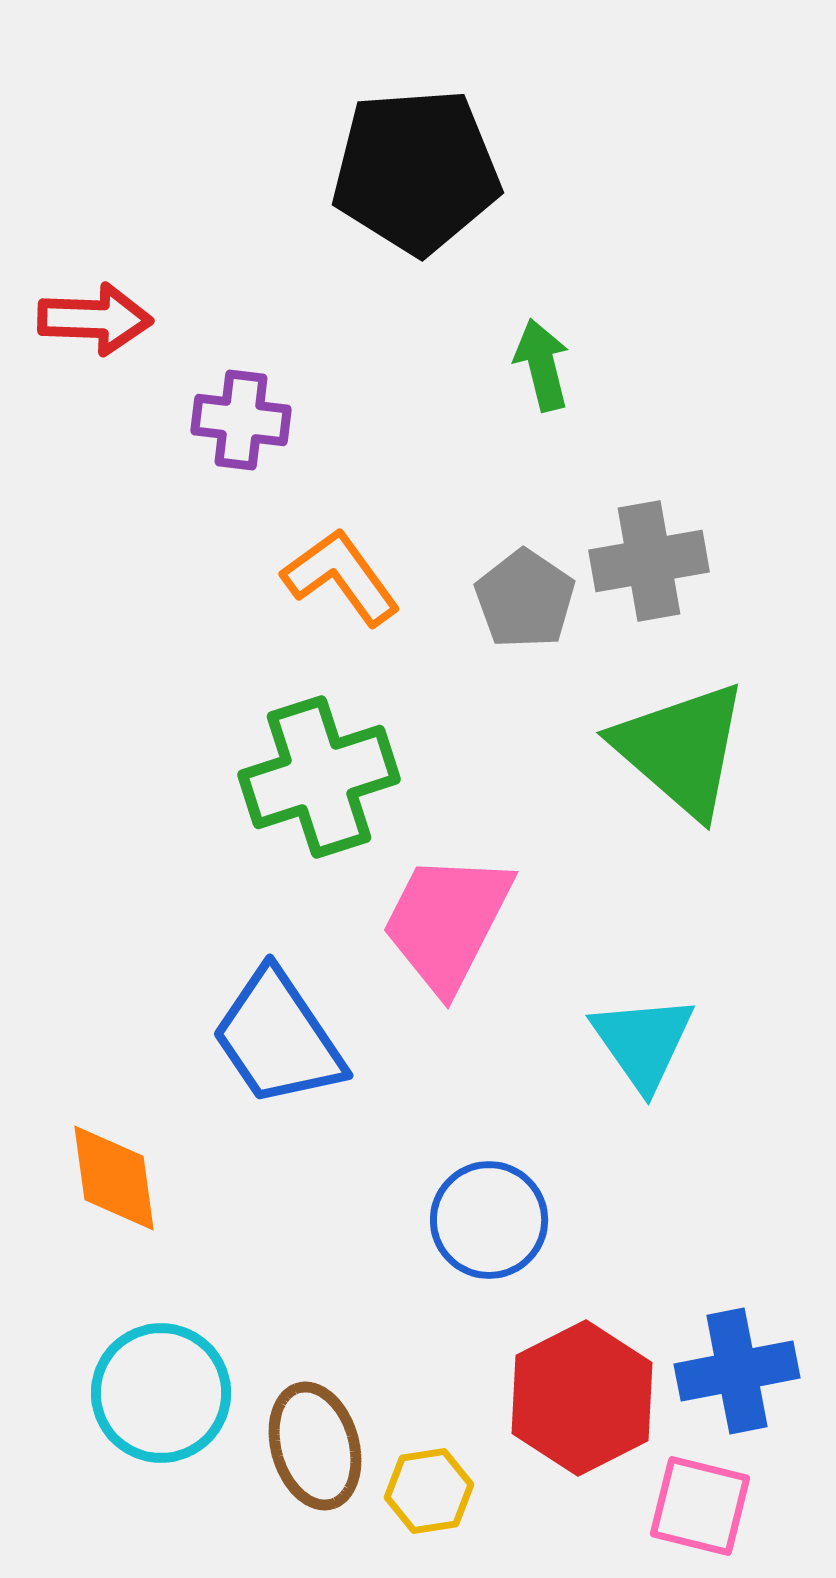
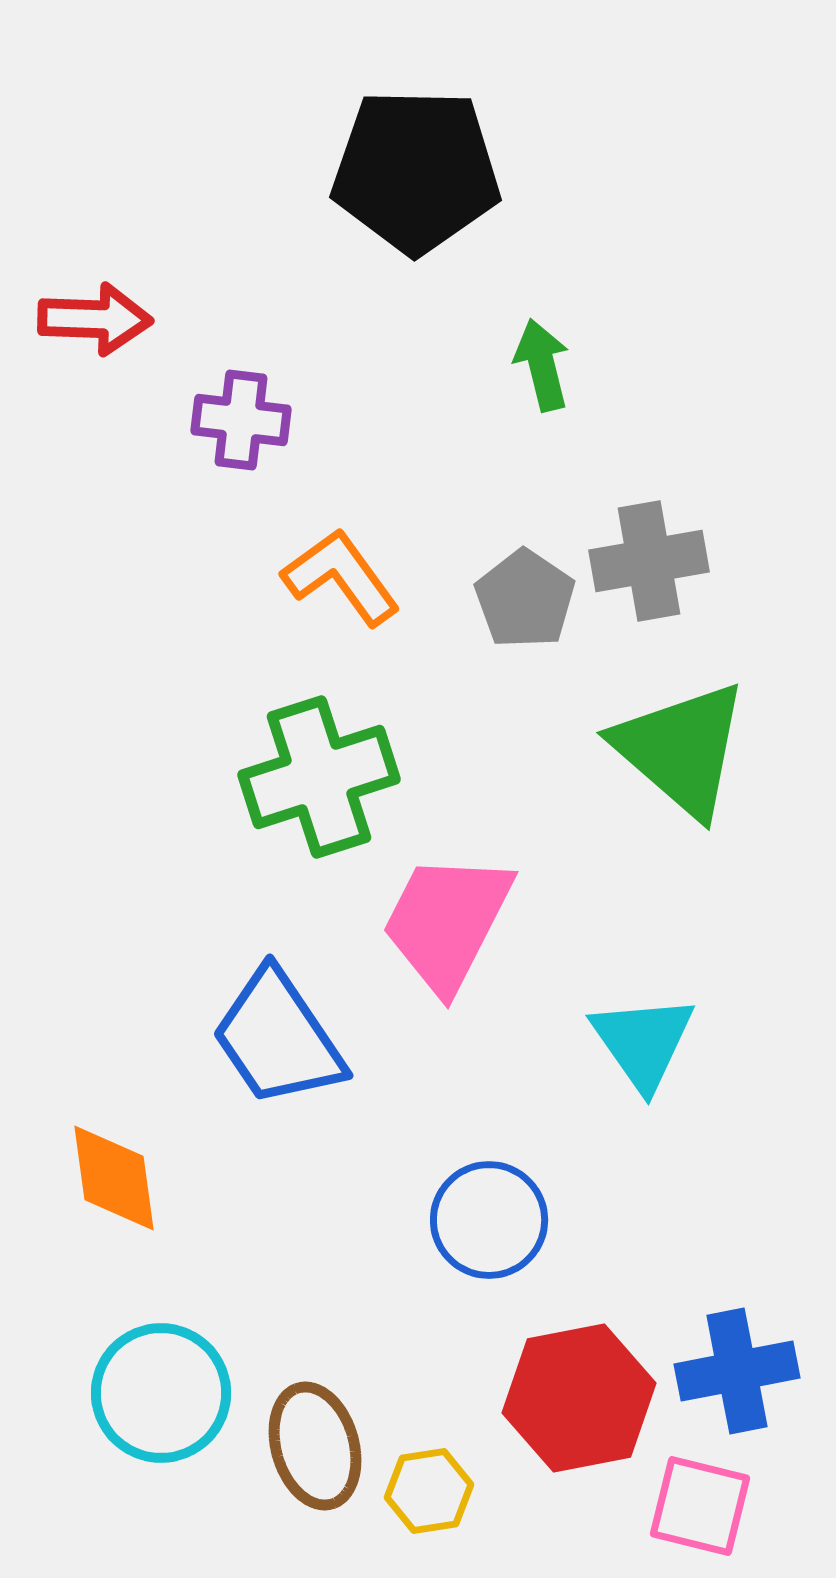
black pentagon: rotated 5 degrees clockwise
red hexagon: moved 3 px left; rotated 16 degrees clockwise
